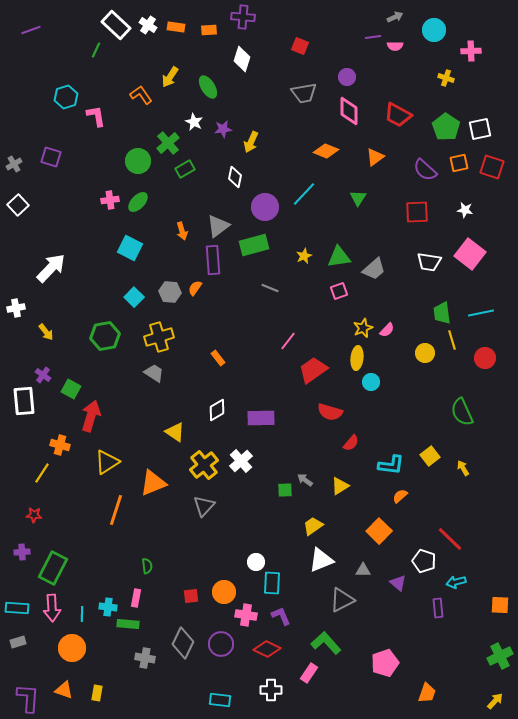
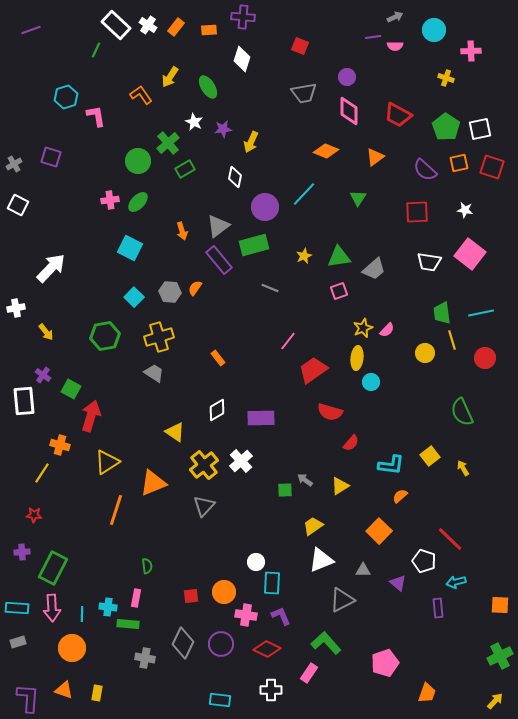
orange rectangle at (176, 27): rotated 60 degrees counterclockwise
white square at (18, 205): rotated 20 degrees counterclockwise
purple rectangle at (213, 260): moved 6 px right; rotated 36 degrees counterclockwise
